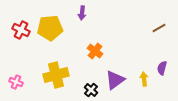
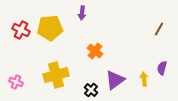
brown line: moved 1 px down; rotated 32 degrees counterclockwise
